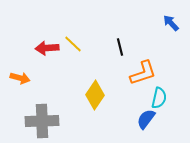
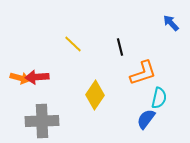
red arrow: moved 10 px left, 29 px down
